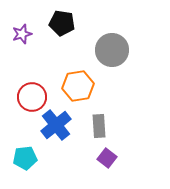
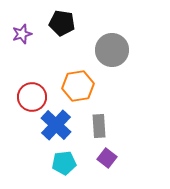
blue cross: rotated 8 degrees counterclockwise
cyan pentagon: moved 39 px right, 5 px down
